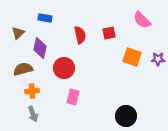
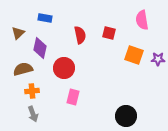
pink semicircle: rotated 36 degrees clockwise
red square: rotated 24 degrees clockwise
orange square: moved 2 px right, 2 px up
